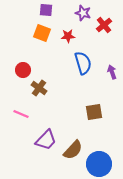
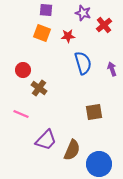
purple arrow: moved 3 px up
brown semicircle: moved 1 px left; rotated 20 degrees counterclockwise
